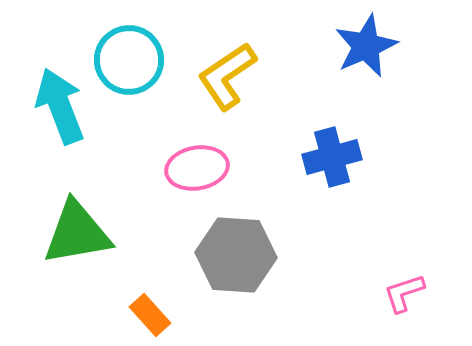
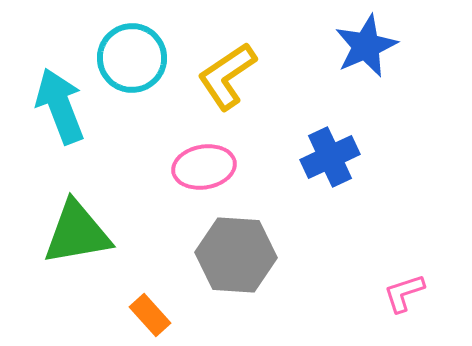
cyan circle: moved 3 px right, 2 px up
blue cross: moved 2 px left; rotated 10 degrees counterclockwise
pink ellipse: moved 7 px right, 1 px up
